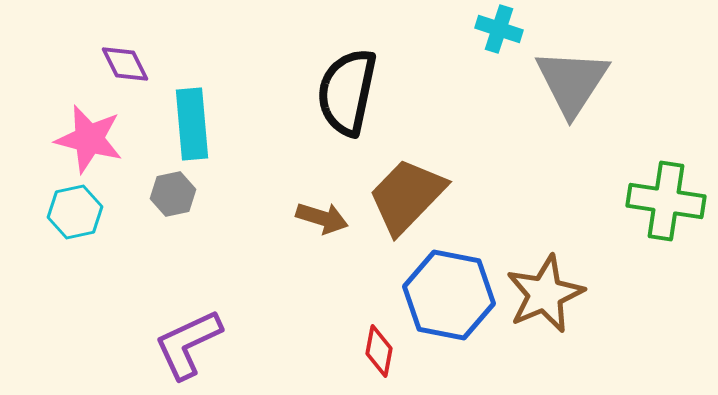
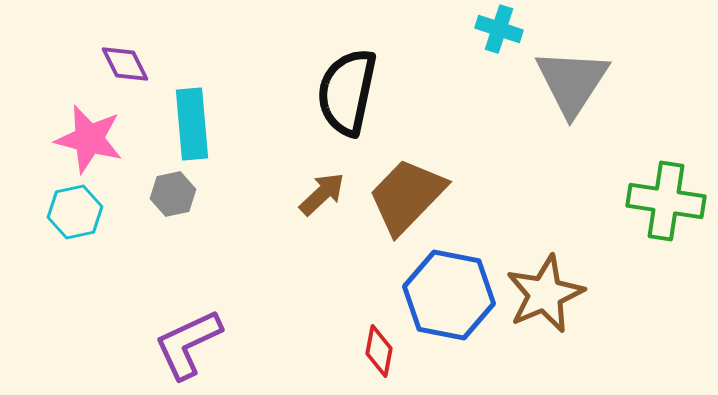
brown arrow: moved 24 px up; rotated 60 degrees counterclockwise
